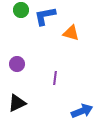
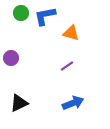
green circle: moved 3 px down
purple circle: moved 6 px left, 6 px up
purple line: moved 12 px right, 12 px up; rotated 48 degrees clockwise
black triangle: moved 2 px right
blue arrow: moved 9 px left, 8 px up
